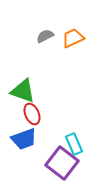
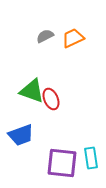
green triangle: moved 9 px right
red ellipse: moved 19 px right, 15 px up
blue trapezoid: moved 3 px left, 4 px up
cyan rectangle: moved 17 px right, 14 px down; rotated 15 degrees clockwise
purple square: rotated 32 degrees counterclockwise
